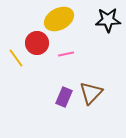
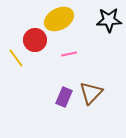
black star: moved 1 px right
red circle: moved 2 px left, 3 px up
pink line: moved 3 px right
